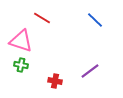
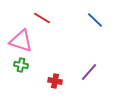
purple line: moved 1 px left, 1 px down; rotated 12 degrees counterclockwise
